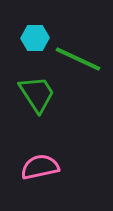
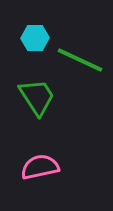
green line: moved 2 px right, 1 px down
green trapezoid: moved 3 px down
